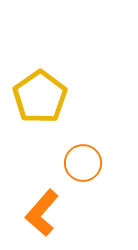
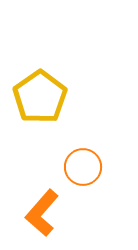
orange circle: moved 4 px down
